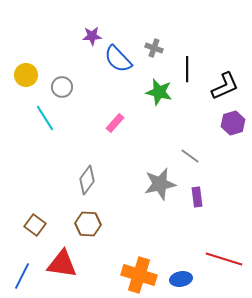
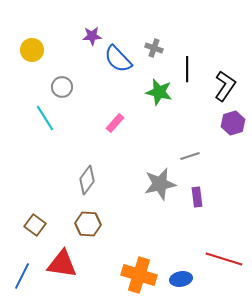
yellow circle: moved 6 px right, 25 px up
black L-shape: rotated 32 degrees counterclockwise
gray line: rotated 54 degrees counterclockwise
